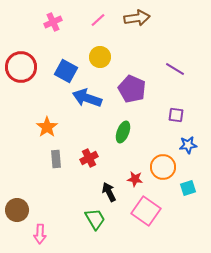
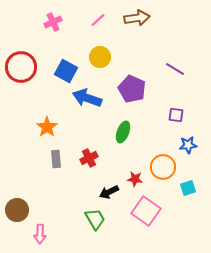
black arrow: rotated 90 degrees counterclockwise
